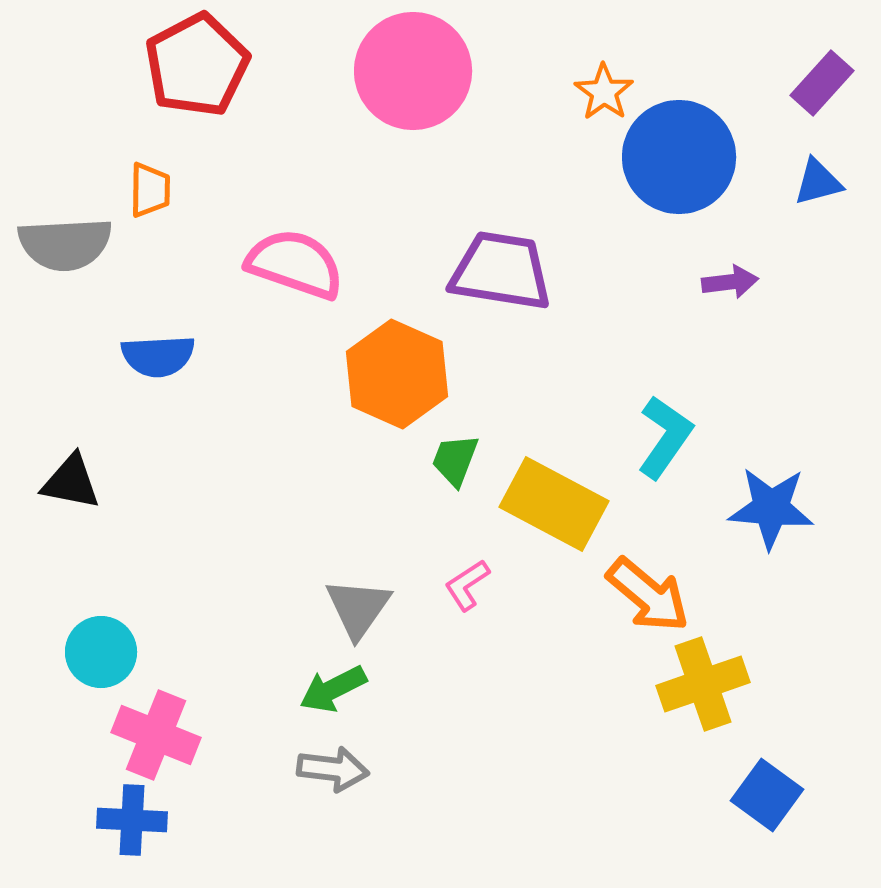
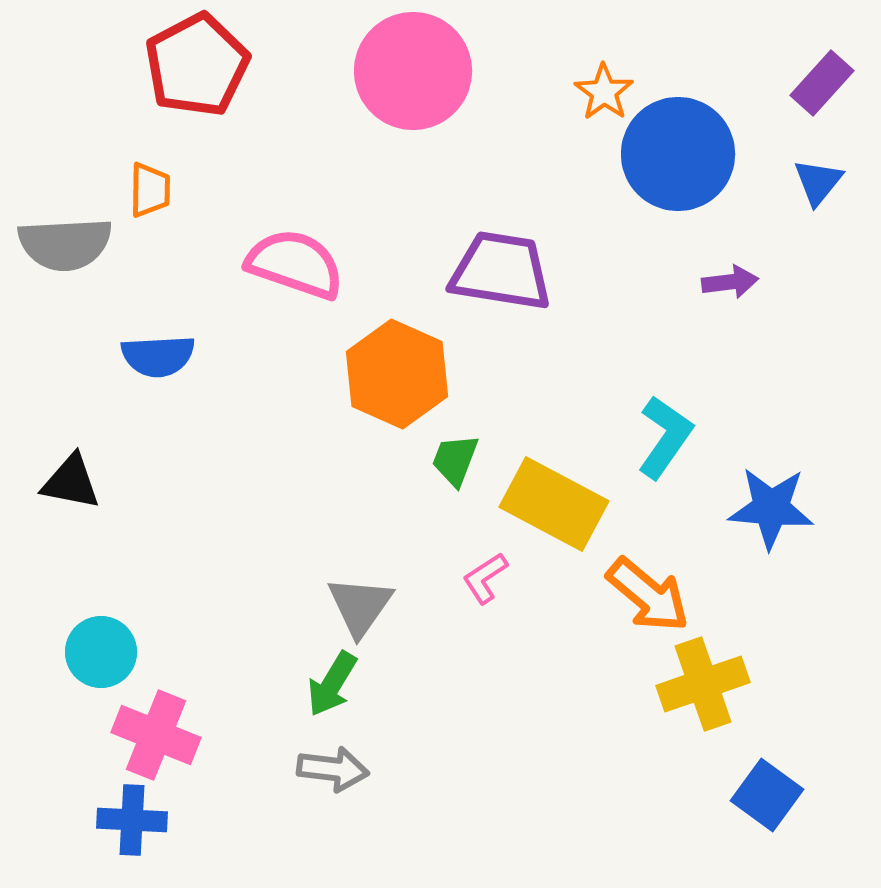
blue circle: moved 1 px left, 3 px up
blue triangle: rotated 36 degrees counterclockwise
pink L-shape: moved 18 px right, 7 px up
gray triangle: moved 2 px right, 2 px up
green arrow: moved 1 px left, 5 px up; rotated 32 degrees counterclockwise
